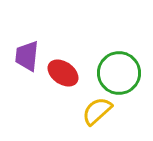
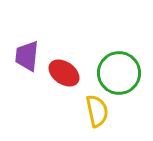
red ellipse: moved 1 px right
yellow semicircle: rotated 120 degrees clockwise
